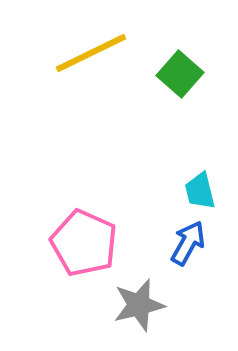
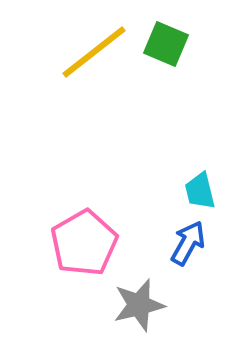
yellow line: moved 3 px right, 1 px up; rotated 12 degrees counterclockwise
green square: moved 14 px left, 30 px up; rotated 18 degrees counterclockwise
pink pentagon: rotated 18 degrees clockwise
